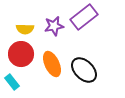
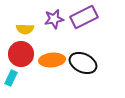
purple rectangle: rotated 12 degrees clockwise
purple star: moved 7 px up
orange ellipse: moved 4 px up; rotated 70 degrees counterclockwise
black ellipse: moved 1 px left, 7 px up; rotated 20 degrees counterclockwise
cyan rectangle: moved 1 px left, 4 px up; rotated 63 degrees clockwise
